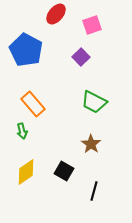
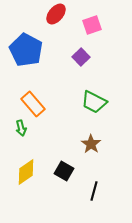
green arrow: moved 1 px left, 3 px up
